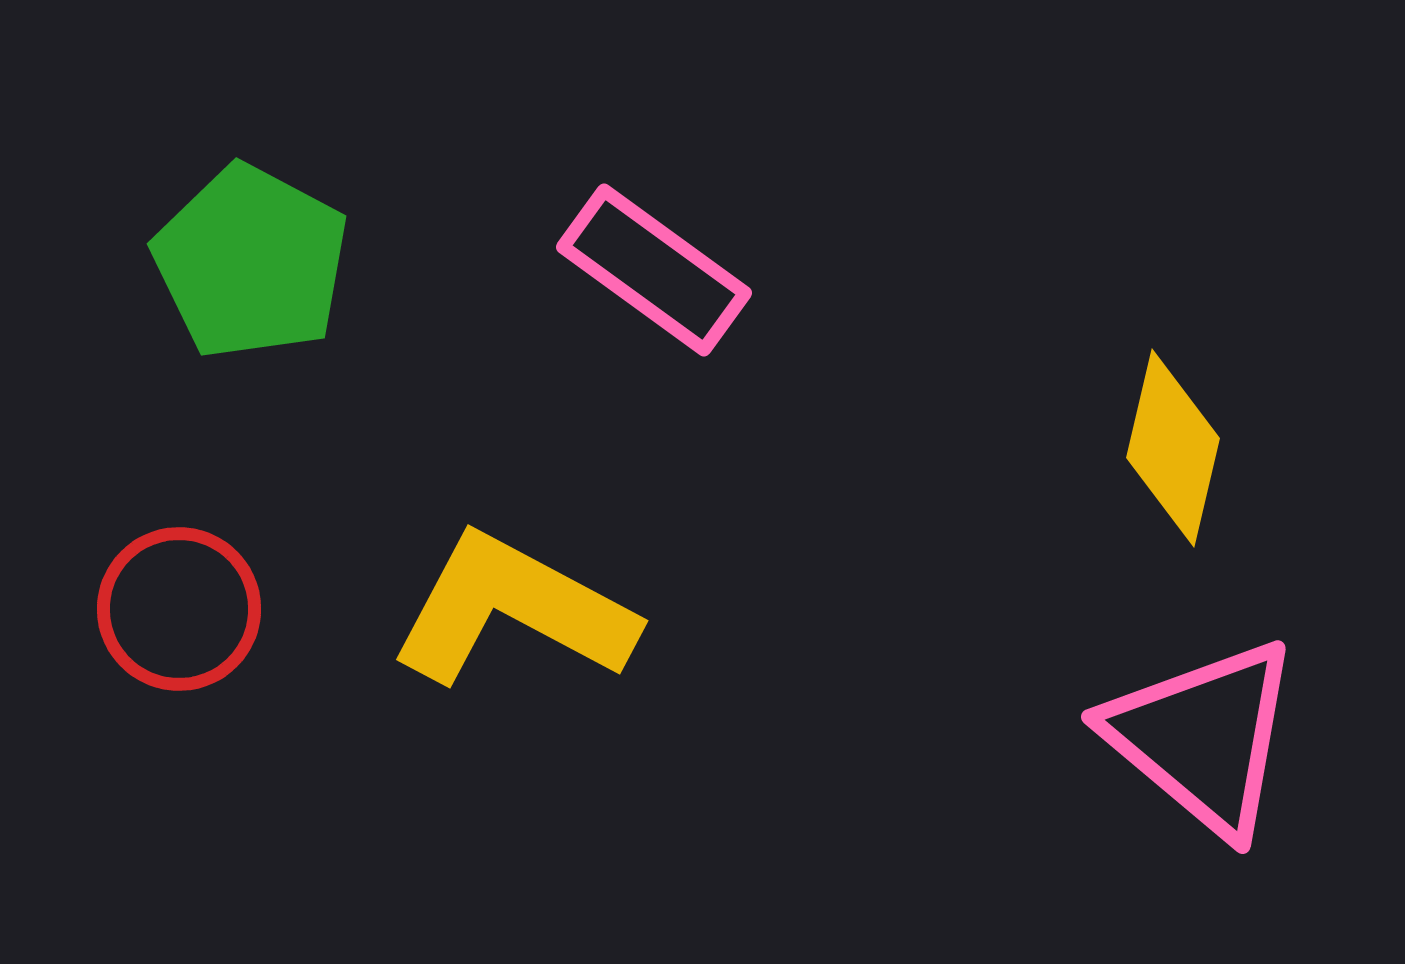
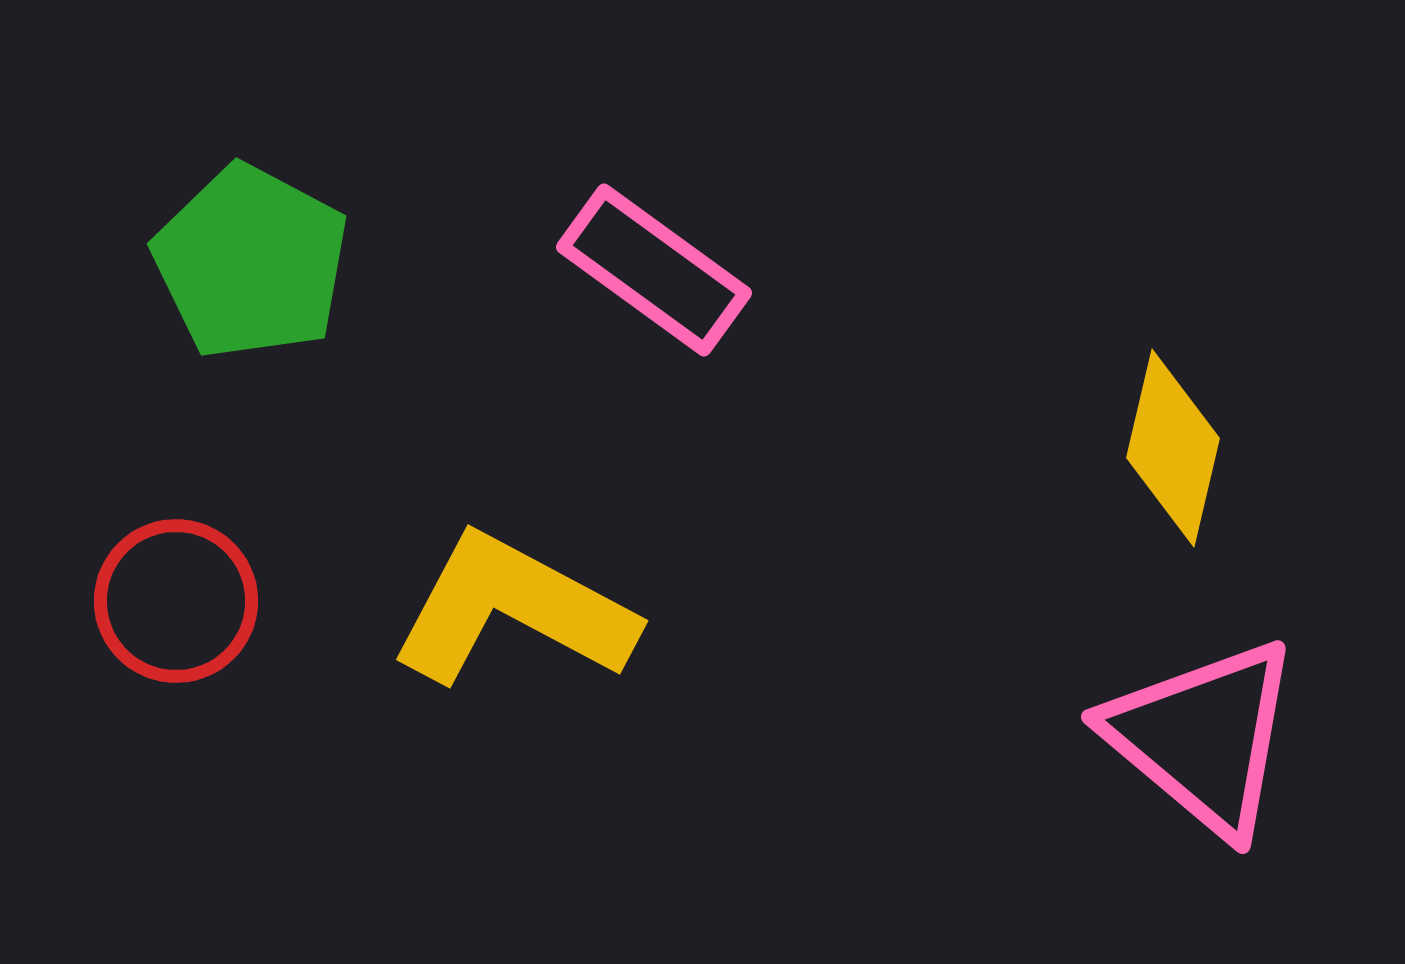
red circle: moved 3 px left, 8 px up
